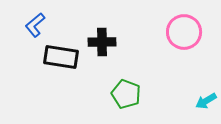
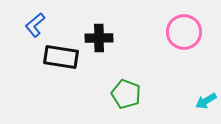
black cross: moved 3 px left, 4 px up
